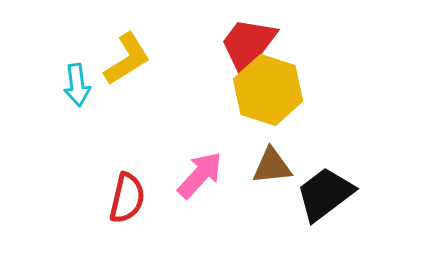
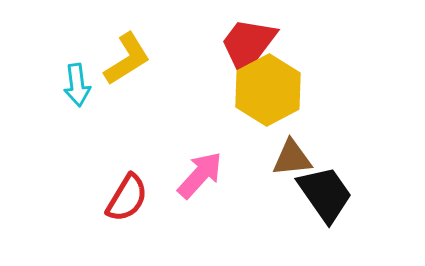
yellow hexagon: rotated 14 degrees clockwise
brown triangle: moved 20 px right, 8 px up
black trapezoid: rotated 92 degrees clockwise
red semicircle: rotated 18 degrees clockwise
